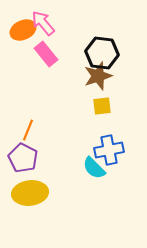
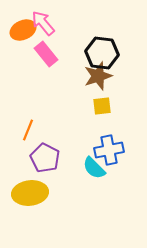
purple pentagon: moved 22 px right
